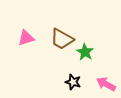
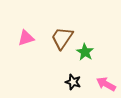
brown trapezoid: moved 1 px up; rotated 95 degrees clockwise
